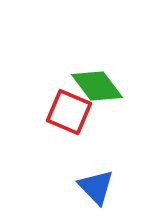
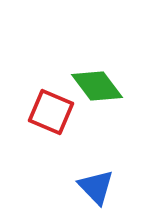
red square: moved 18 px left
